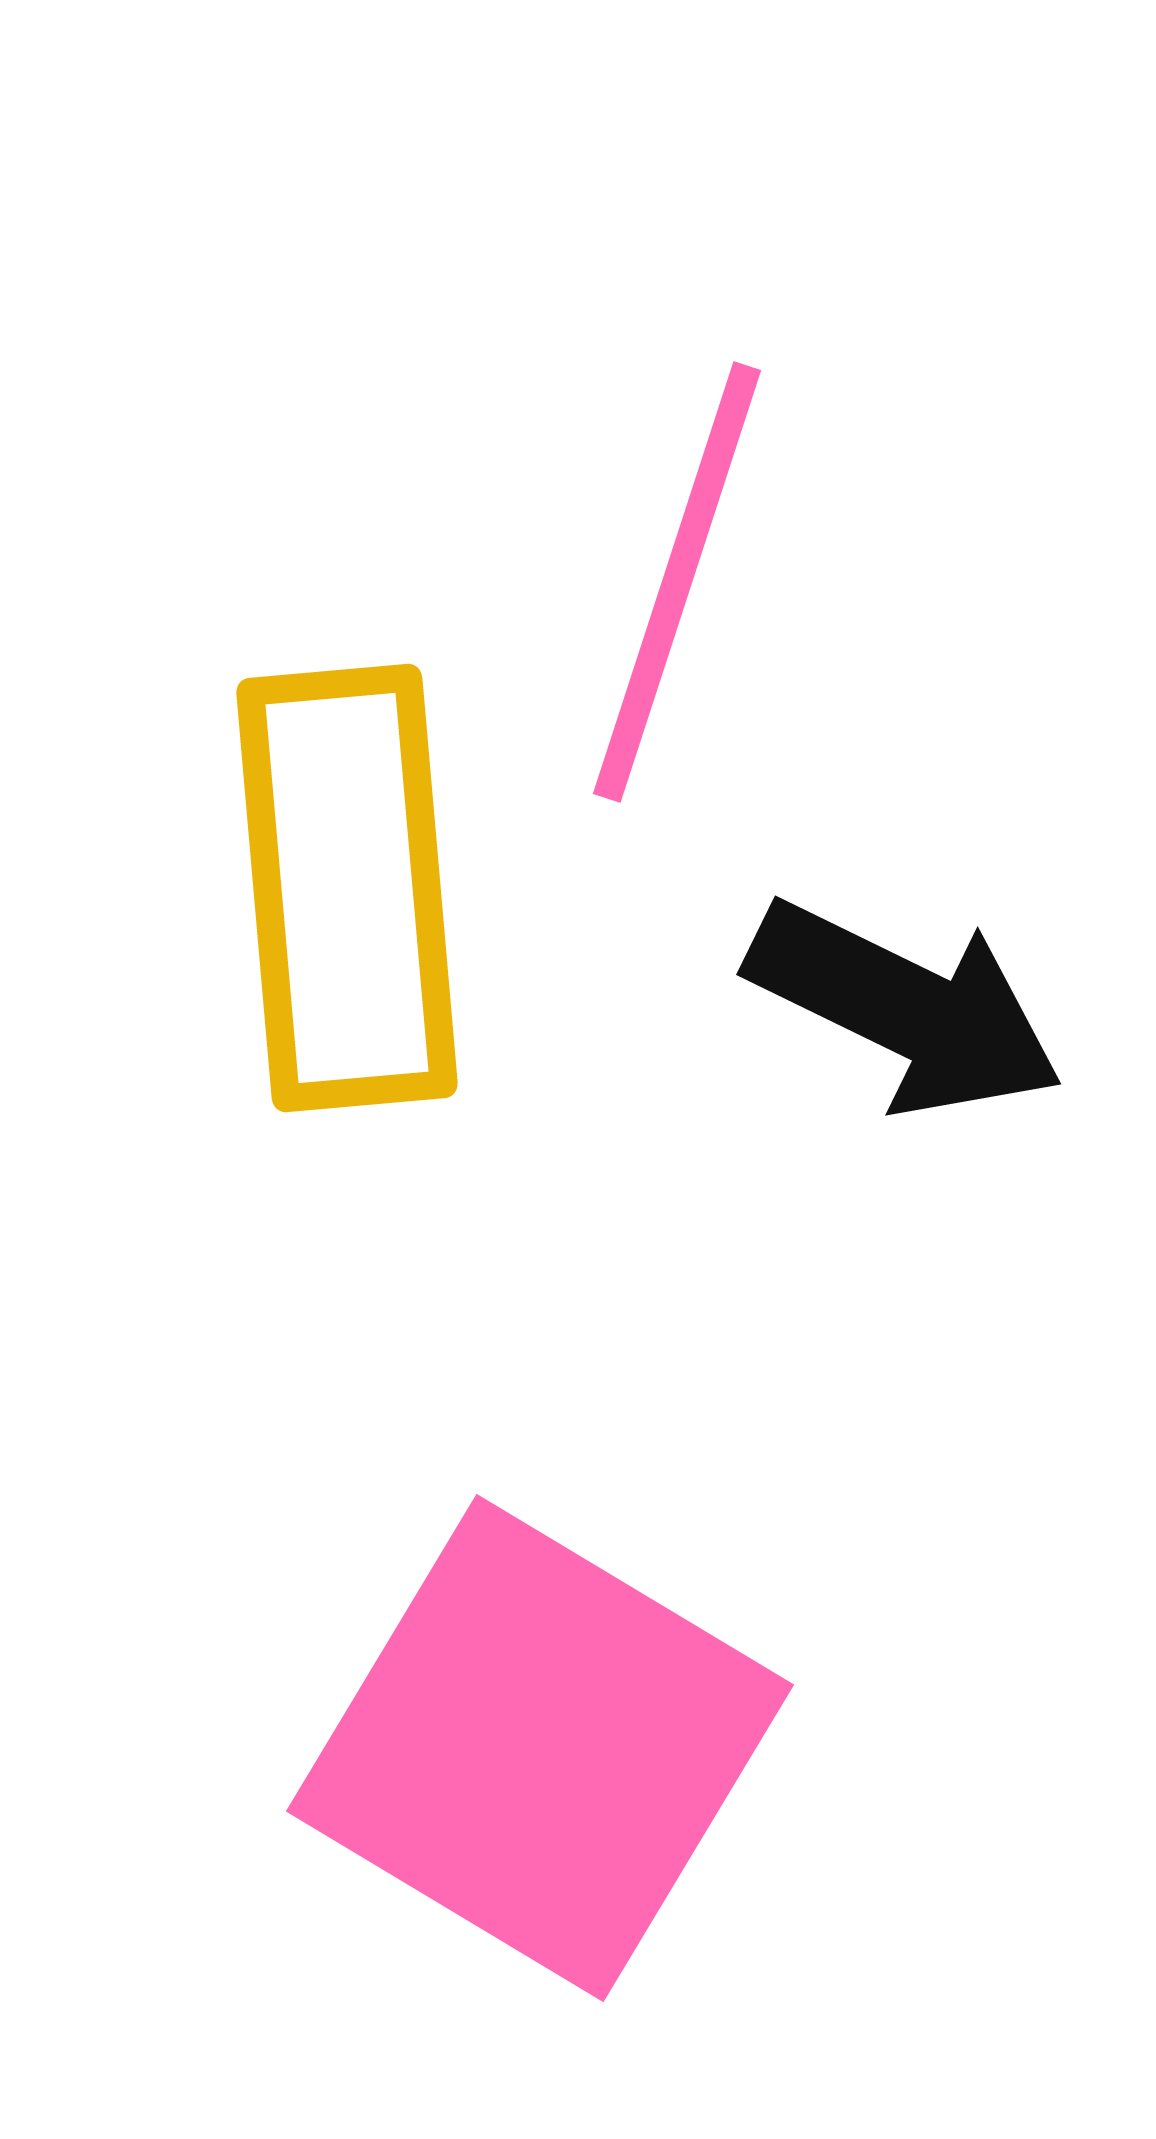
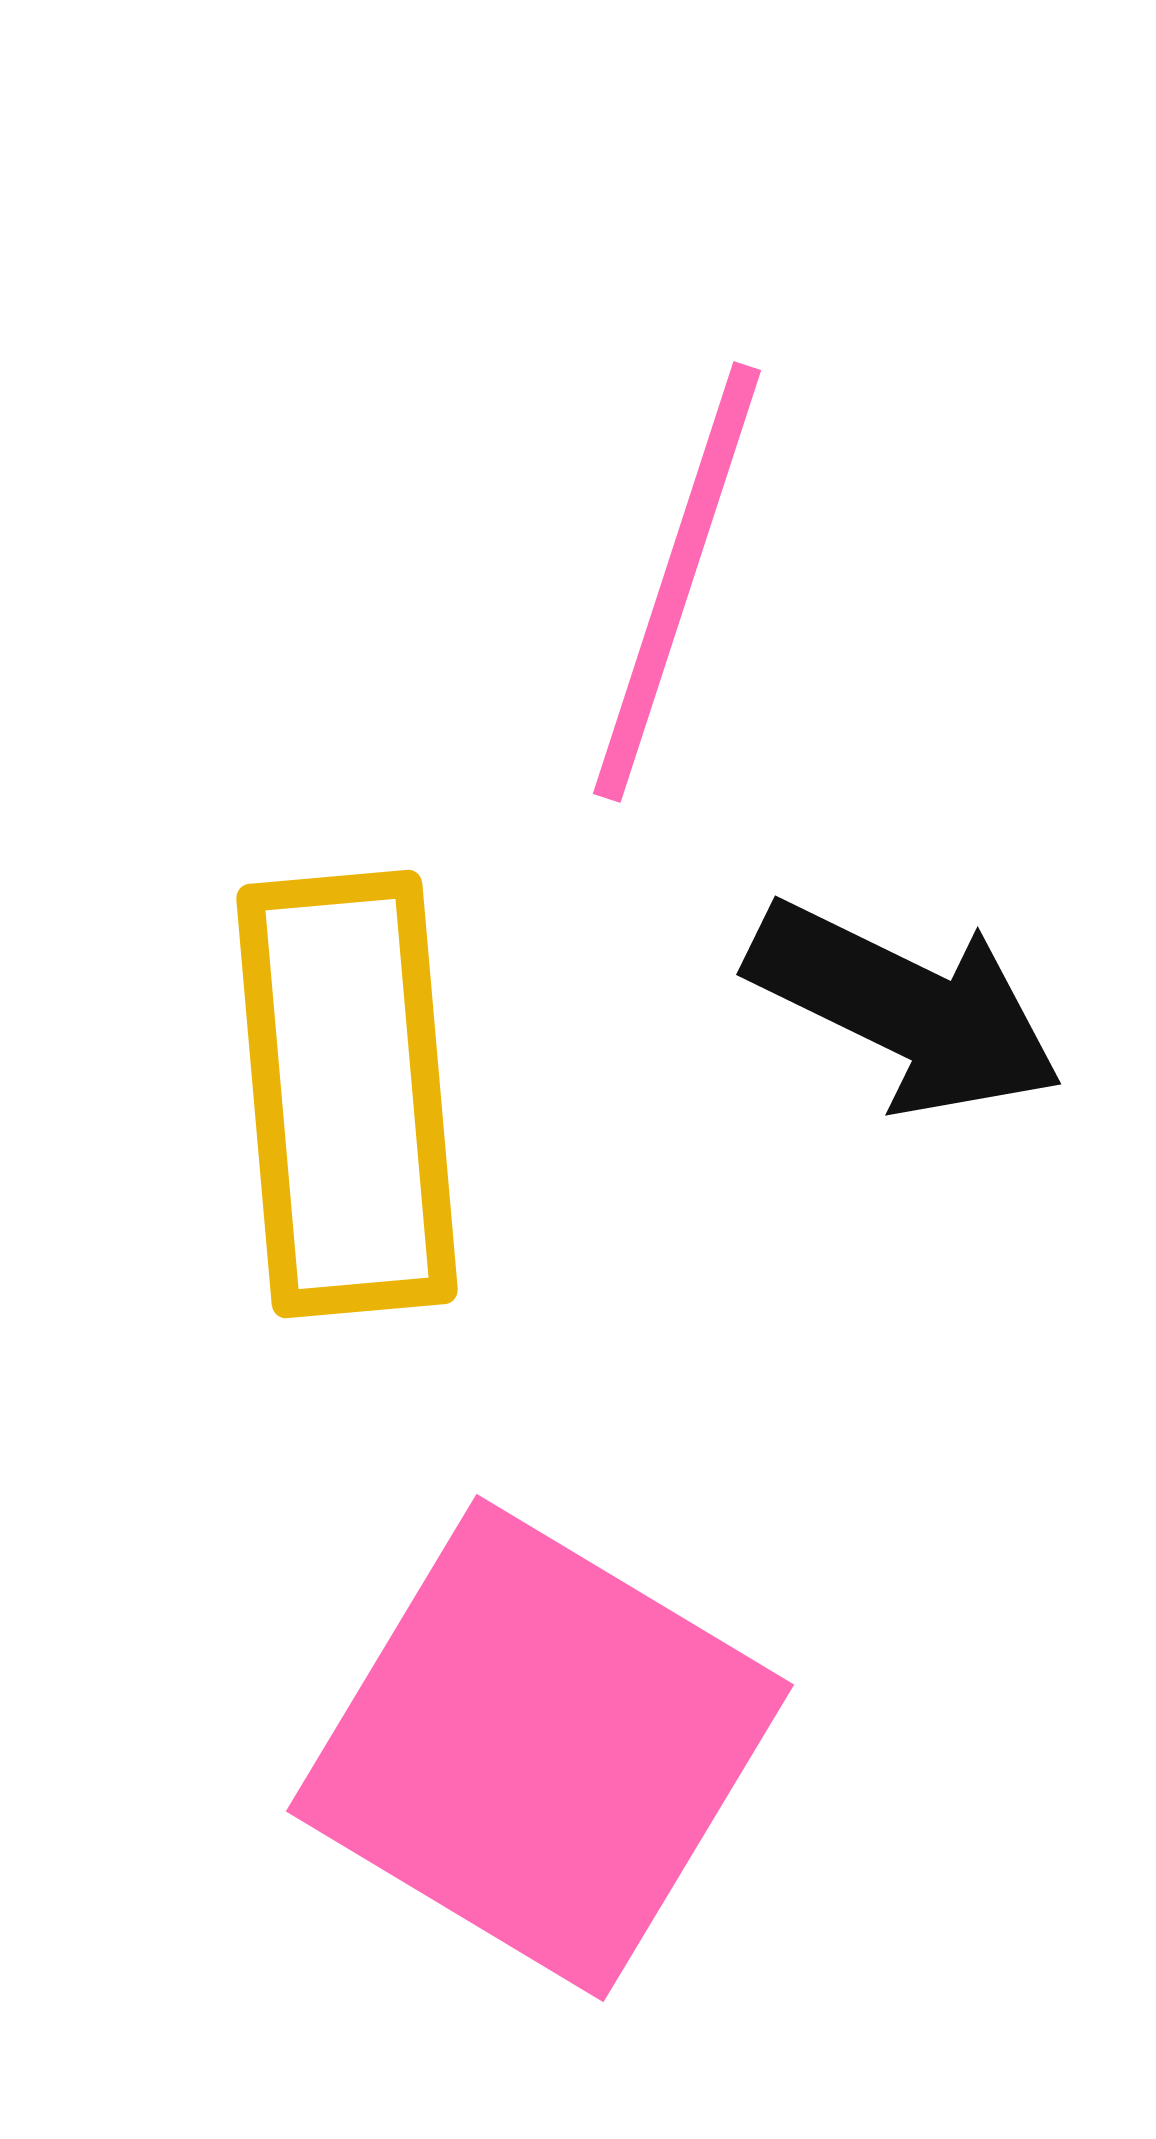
yellow rectangle: moved 206 px down
